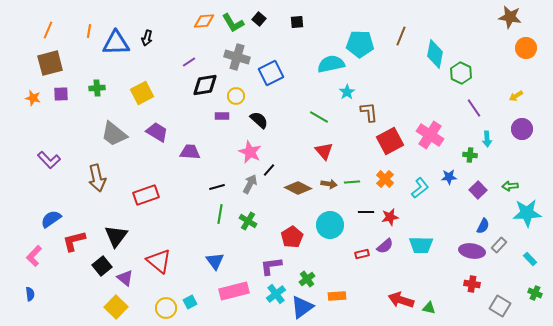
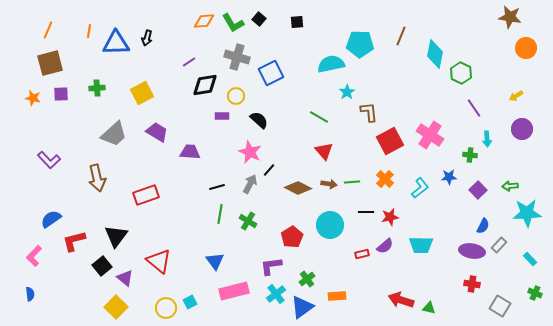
gray trapezoid at (114, 134): rotated 80 degrees counterclockwise
